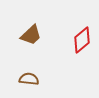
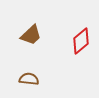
red diamond: moved 1 px left, 1 px down
